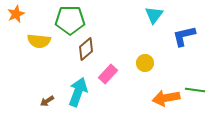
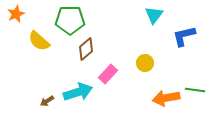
yellow semicircle: rotated 35 degrees clockwise
cyan arrow: rotated 52 degrees clockwise
